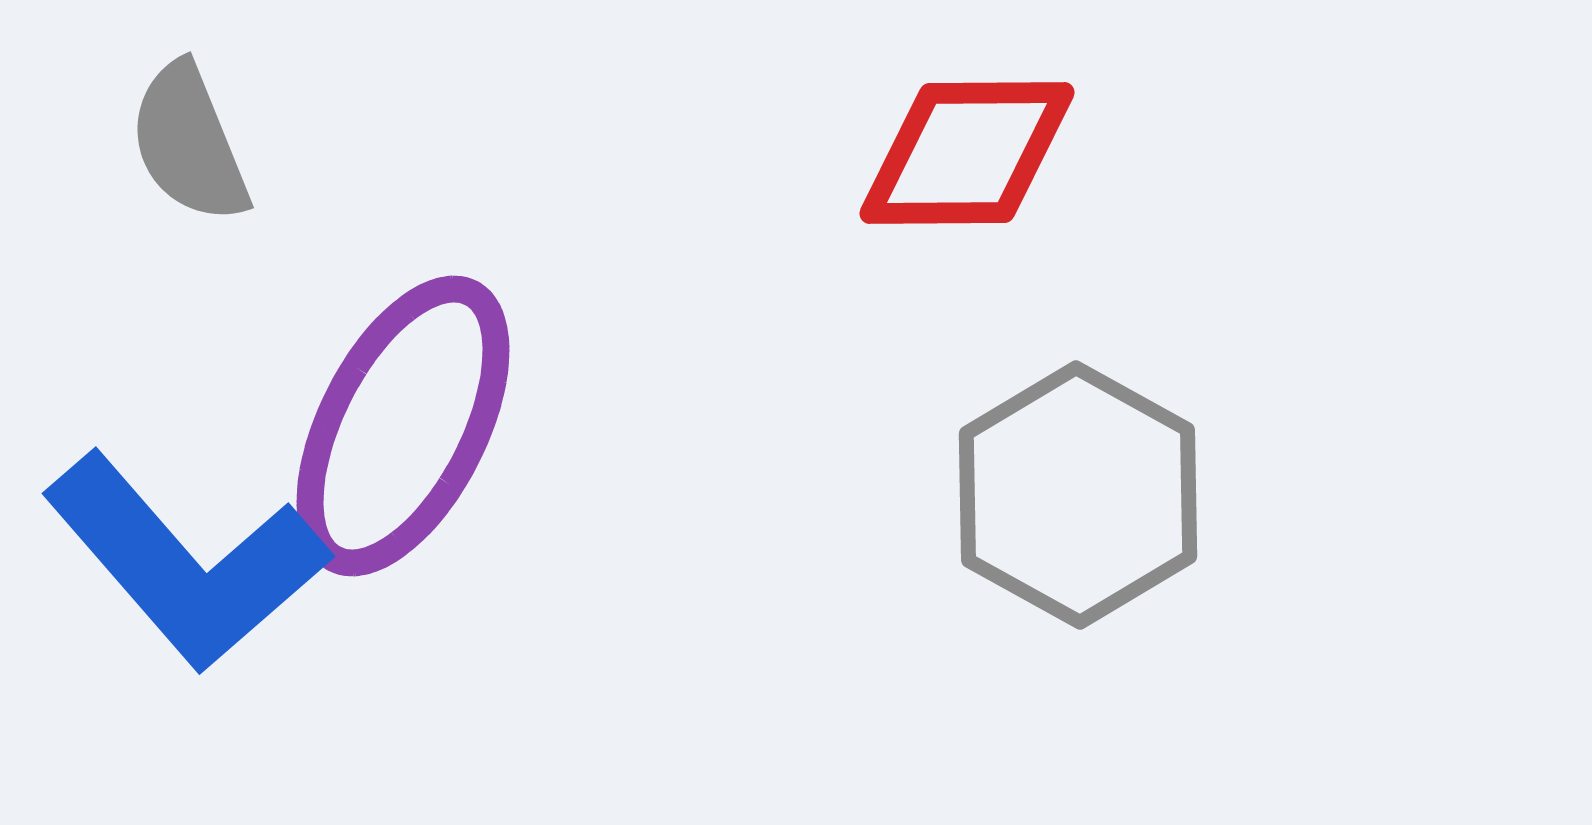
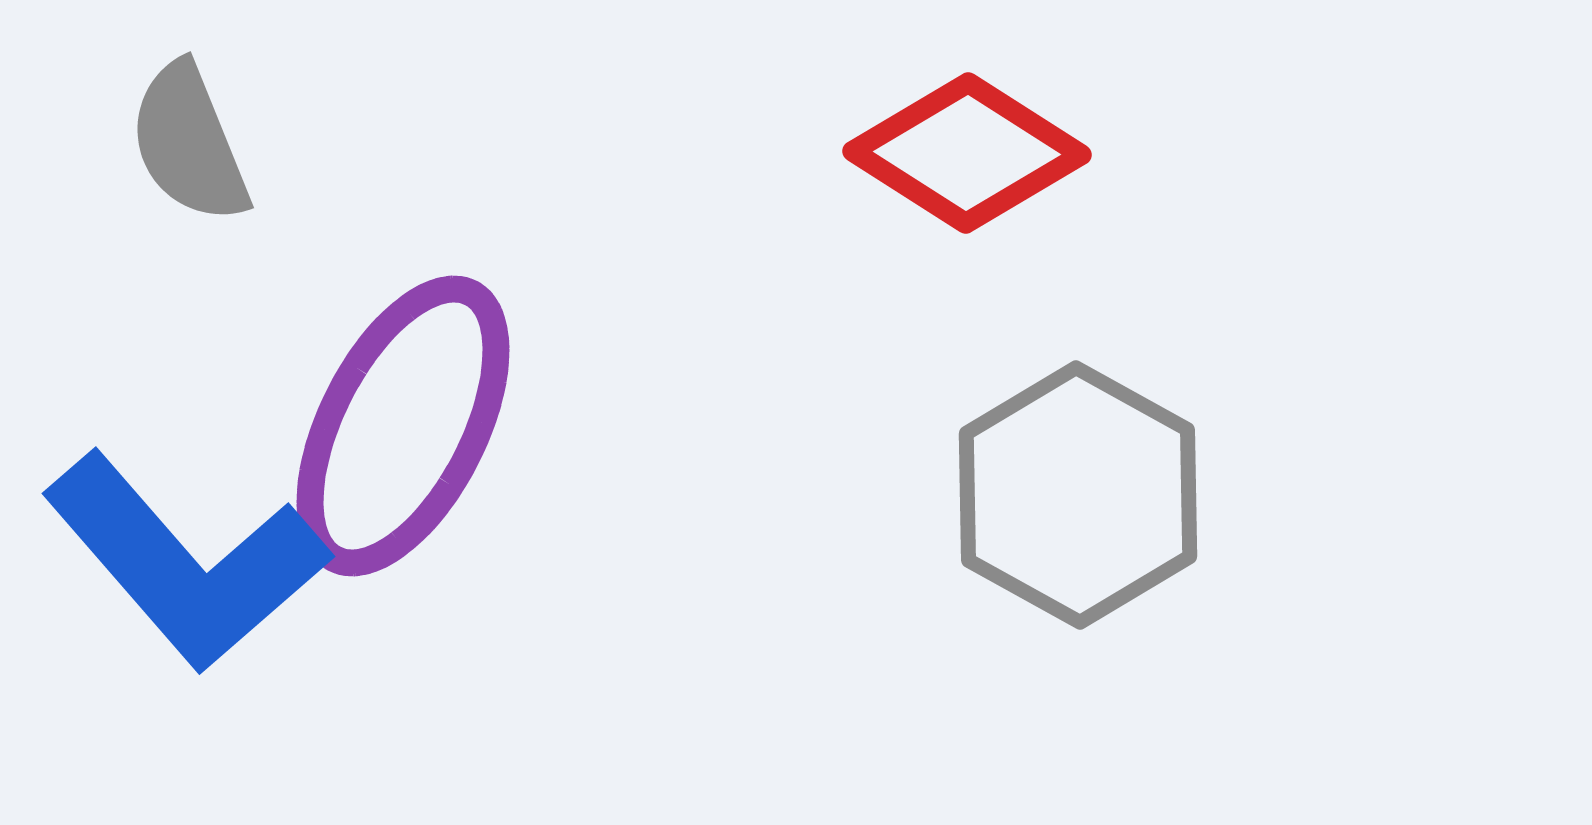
red diamond: rotated 33 degrees clockwise
